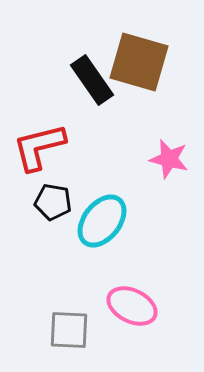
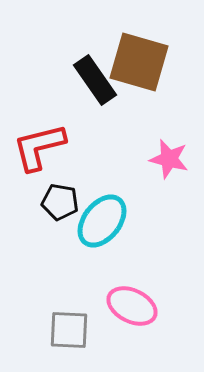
black rectangle: moved 3 px right
black pentagon: moved 7 px right
